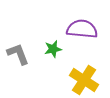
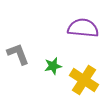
purple semicircle: moved 1 px right, 1 px up
green star: moved 17 px down
